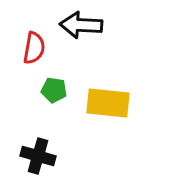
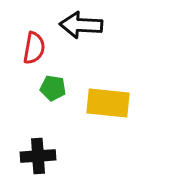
green pentagon: moved 1 px left, 2 px up
black cross: rotated 20 degrees counterclockwise
